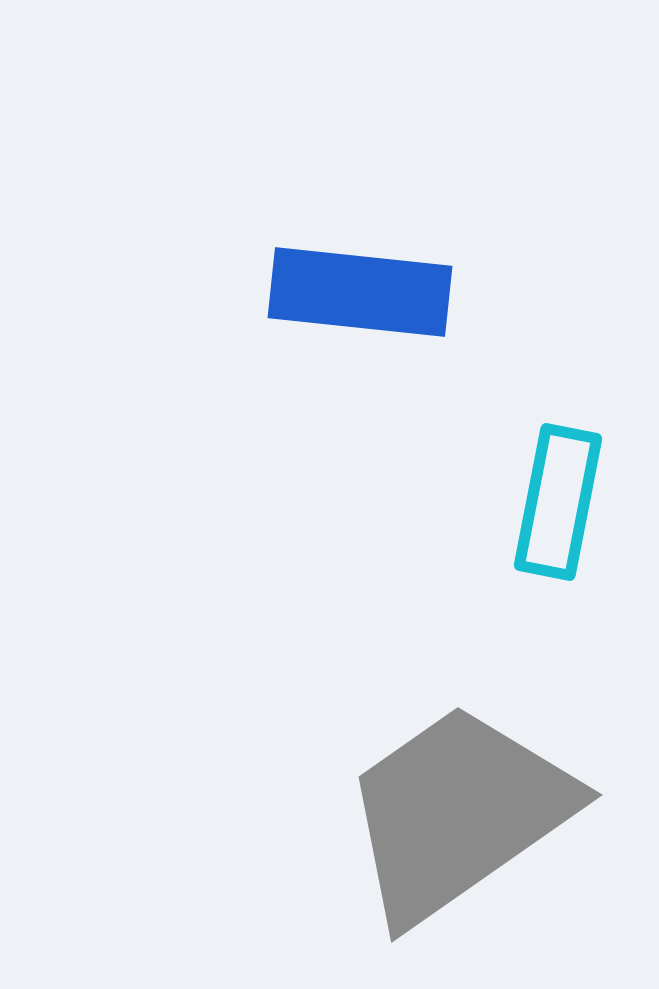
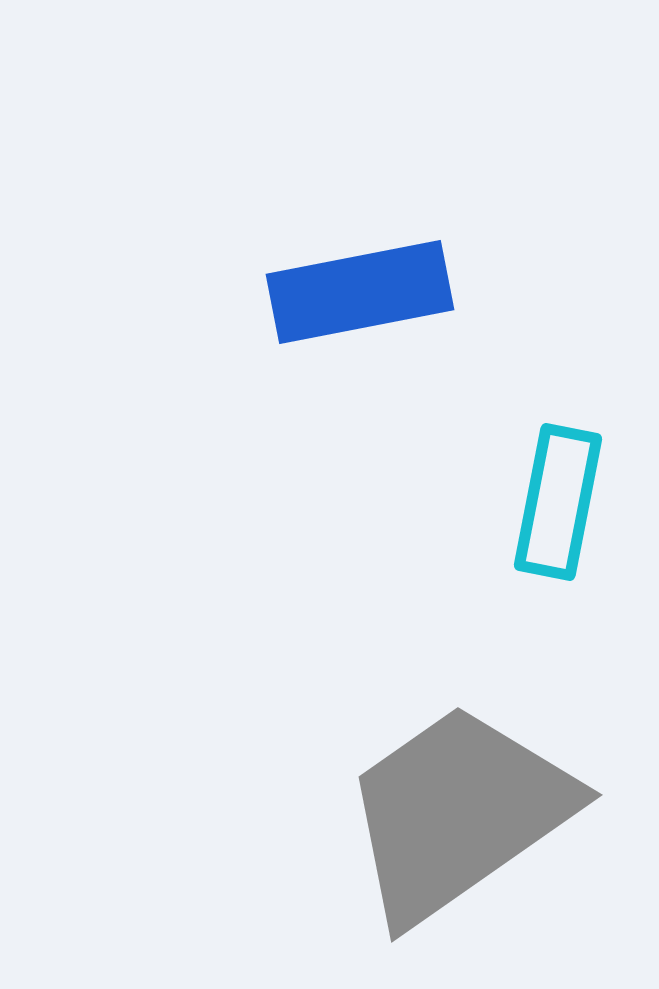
blue rectangle: rotated 17 degrees counterclockwise
